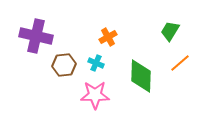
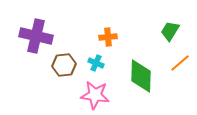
orange cross: rotated 24 degrees clockwise
pink star: rotated 8 degrees clockwise
